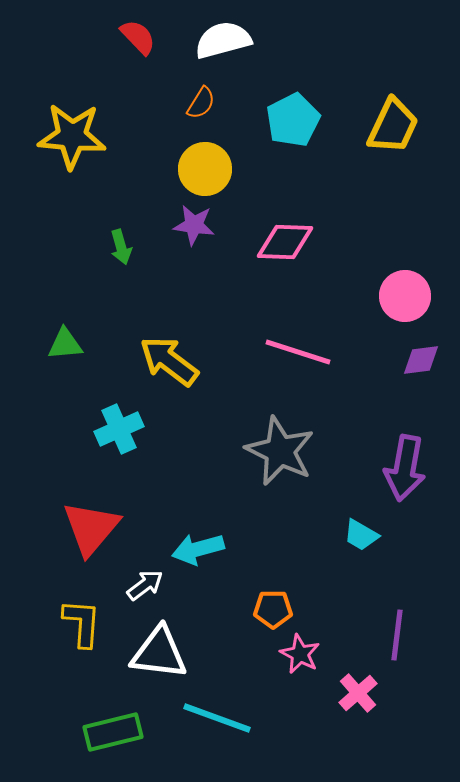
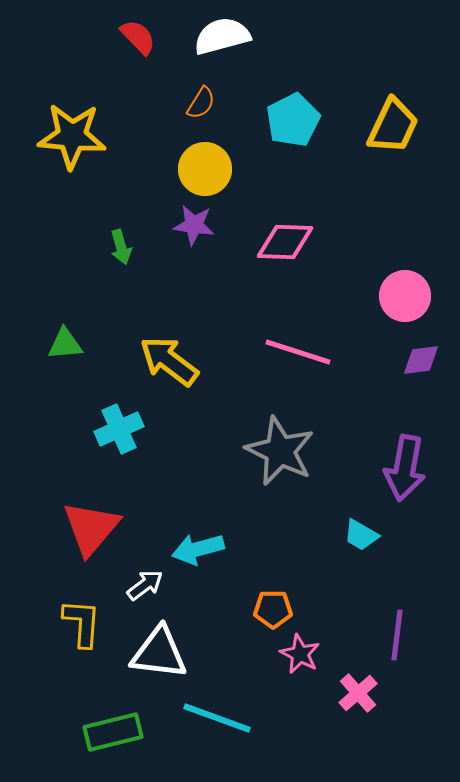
white semicircle: moved 1 px left, 4 px up
